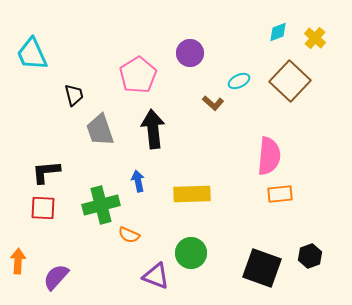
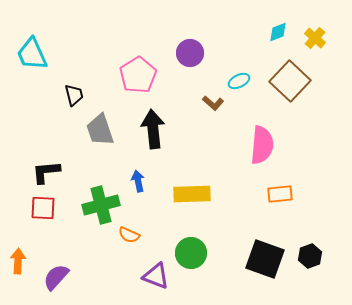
pink semicircle: moved 7 px left, 11 px up
black square: moved 3 px right, 9 px up
